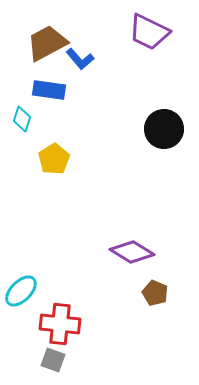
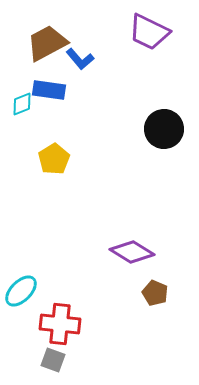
cyan diamond: moved 15 px up; rotated 50 degrees clockwise
